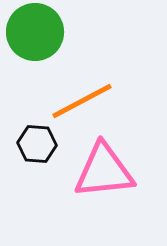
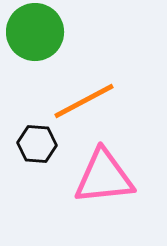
orange line: moved 2 px right
pink triangle: moved 6 px down
